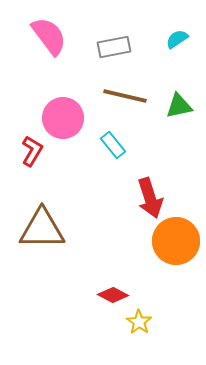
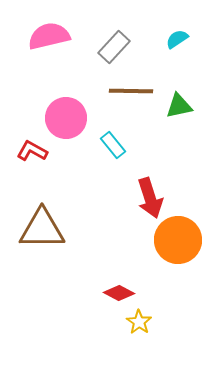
pink semicircle: rotated 66 degrees counterclockwise
gray rectangle: rotated 36 degrees counterclockwise
brown line: moved 6 px right, 5 px up; rotated 12 degrees counterclockwise
pink circle: moved 3 px right
red L-shape: rotated 92 degrees counterclockwise
orange circle: moved 2 px right, 1 px up
red diamond: moved 6 px right, 2 px up
